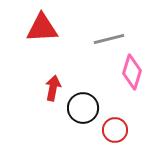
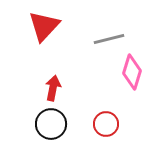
red triangle: moved 2 px right, 2 px up; rotated 44 degrees counterclockwise
black circle: moved 32 px left, 16 px down
red circle: moved 9 px left, 6 px up
